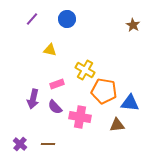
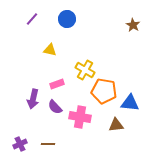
brown triangle: moved 1 px left
purple cross: rotated 24 degrees clockwise
